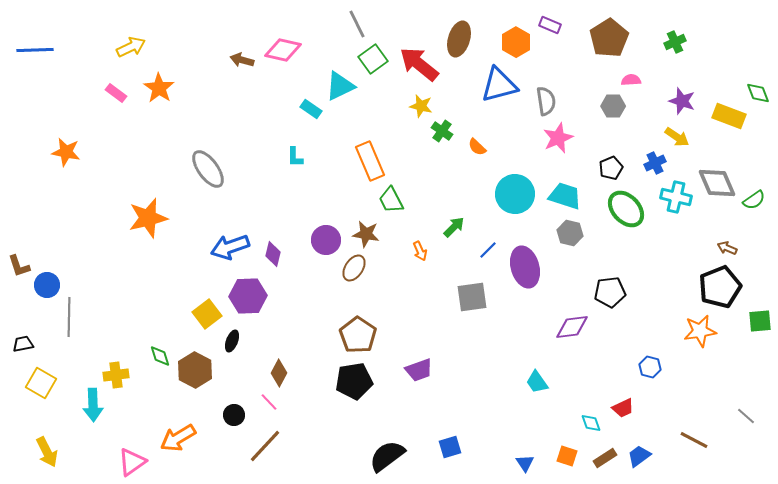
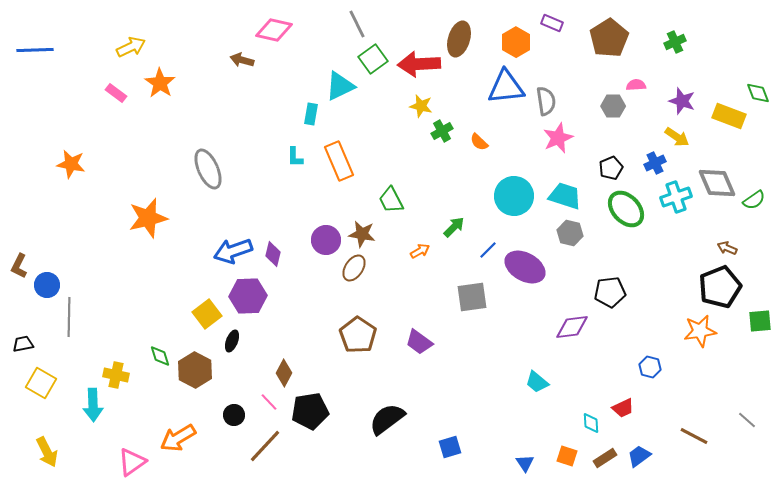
purple rectangle at (550, 25): moved 2 px right, 2 px up
pink diamond at (283, 50): moved 9 px left, 20 px up
red arrow at (419, 64): rotated 42 degrees counterclockwise
pink semicircle at (631, 80): moved 5 px right, 5 px down
blue triangle at (499, 85): moved 7 px right, 2 px down; rotated 9 degrees clockwise
orange star at (159, 88): moved 1 px right, 5 px up
cyan rectangle at (311, 109): moved 5 px down; rotated 65 degrees clockwise
green cross at (442, 131): rotated 25 degrees clockwise
orange semicircle at (477, 147): moved 2 px right, 5 px up
orange star at (66, 152): moved 5 px right, 12 px down
orange rectangle at (370, 161): moved 31 px left
gray ellipse at (208, 169): rotated 12 degrees clockwise
cyan circle at (515, 194): moved 1 px left, 2 px down
cyan cross at (676, 197): rotated 32 degrees counterclockwise
brown star at (366, 234): moved 4 px left
blue arrow at (230, 247): moved 3 px right, 4 px down
orange arrow at (420, 251): rotated 96 degrees counterclockwise
brown L-shape at (19, 266): rotated 45 degrees clockwise
purple ellipse at (525, 267): rotated 45 degrees counterclockwise
purple trapezoid at (419, 370): moved 28 px up; rotated 56 degrees clockwise
brown diamond at (279, 373): moved 5 px right
yellow cross at (116, 375): rotated 20 degrees clockwise
black pentagon at (354, 381): moved 44 px left, 30 px down
cyan trapezoid at (537, 382): rotated 15 degrees counterclockwise
gray line at (746, 416): moved 1 px right, 4 px down
cyan diamond at (591, 423): rotated 15 degrees clockwise
brown line at (694, 440): moved 4 px up
black semicircle at (387, 456): moved 37 px up
